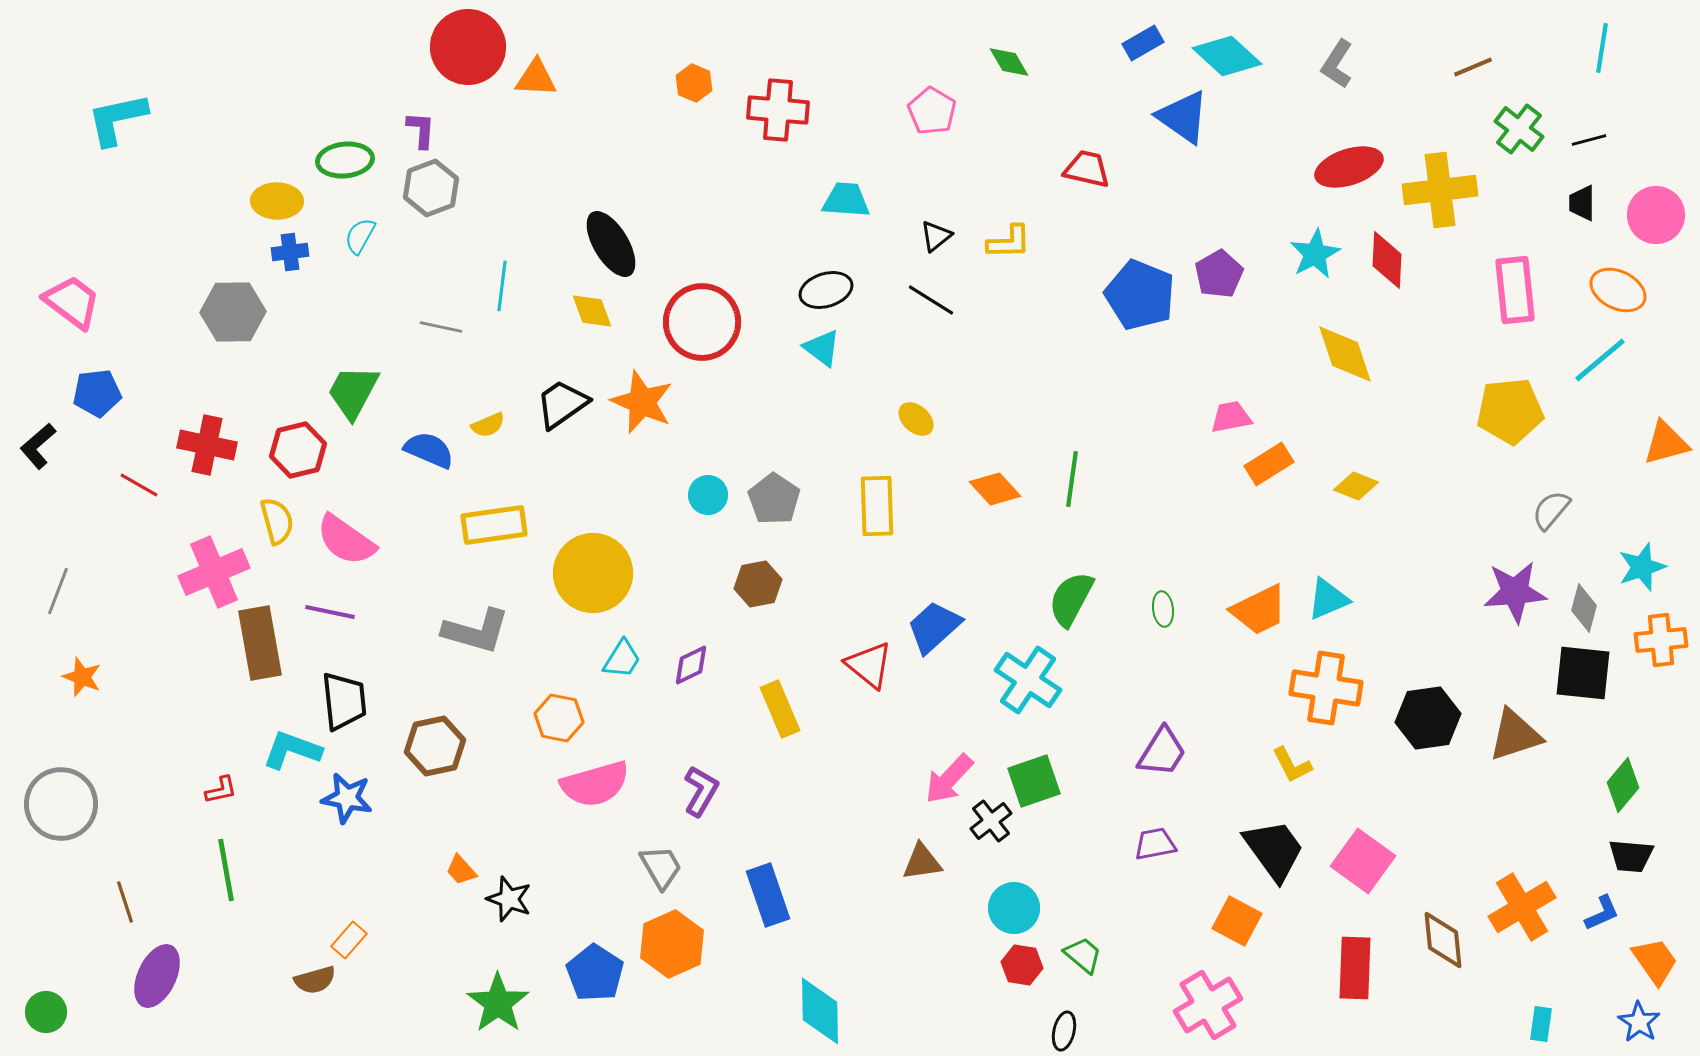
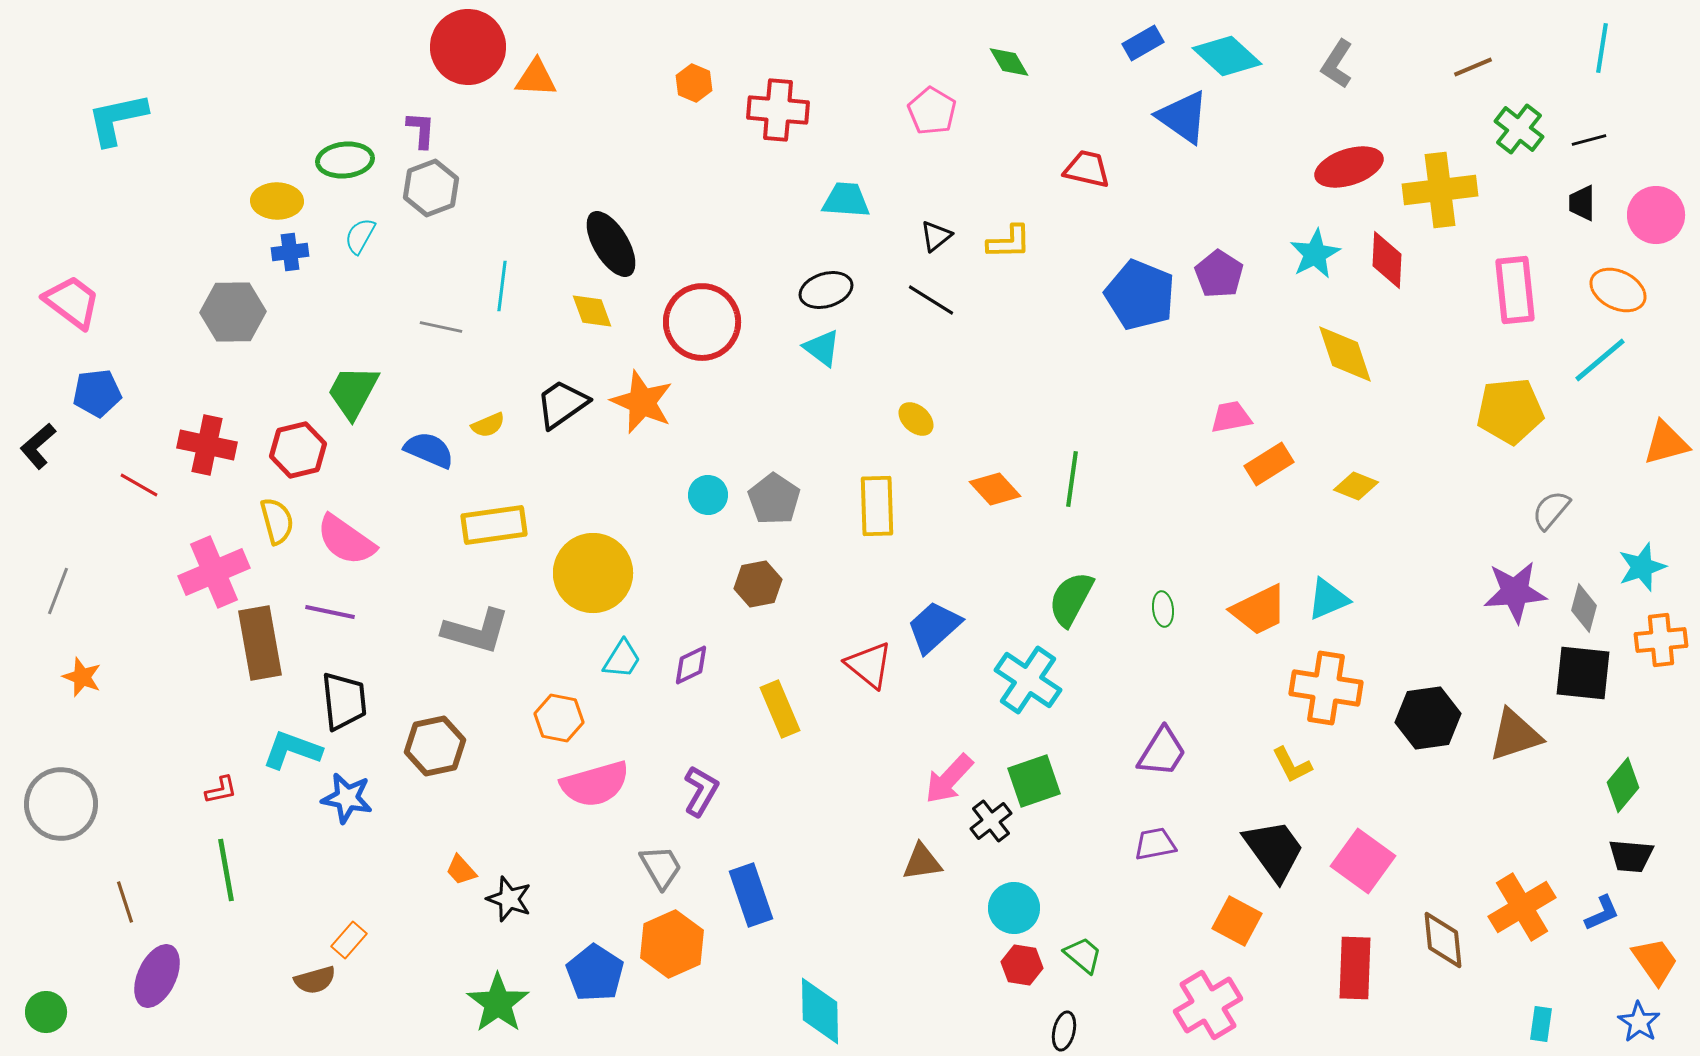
purple pentagon at (1219, 274): rotated 9 degrees counterclockwise
blue rectangle at (768, 895): moved 17 px left
